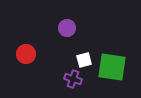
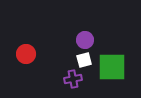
purple circle: moved 18 px right, 12 px down
green square: rotated 8 degrees counterclockwise
purple cross: rotated 30 degrees counterclockwise
